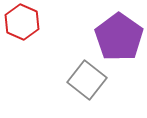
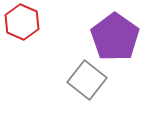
purple pentagon: moved 4 px left
